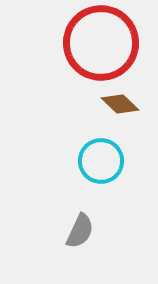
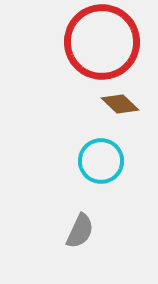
red circle: moved 1 px right, 1 px up
